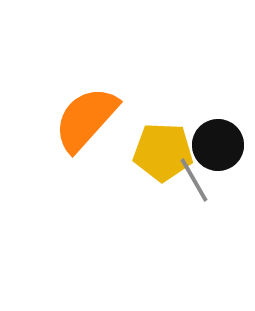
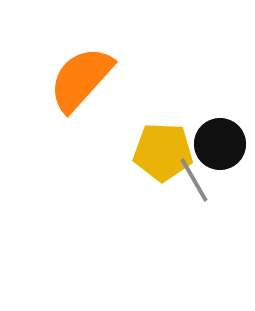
orange semicircle: moved 5 px left, 40 px up
black circle: moved 2 px right, 1 px up
